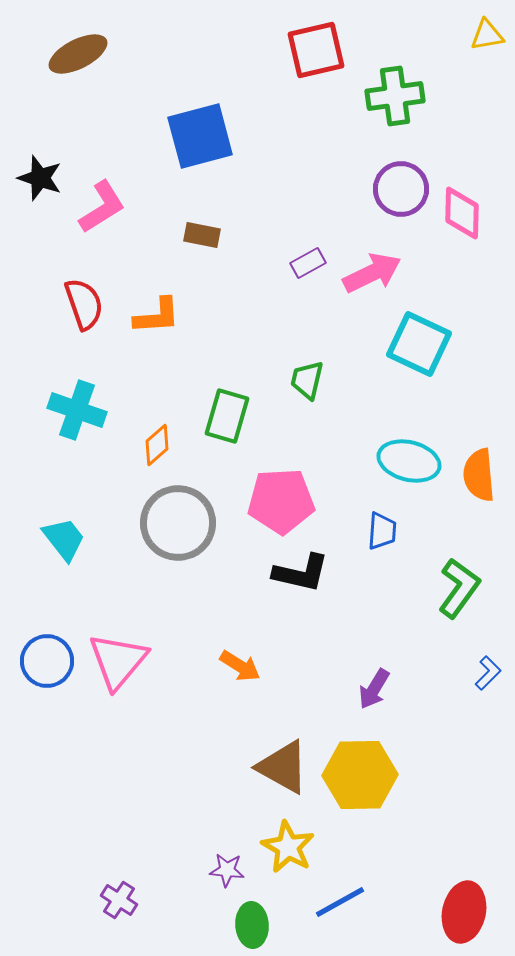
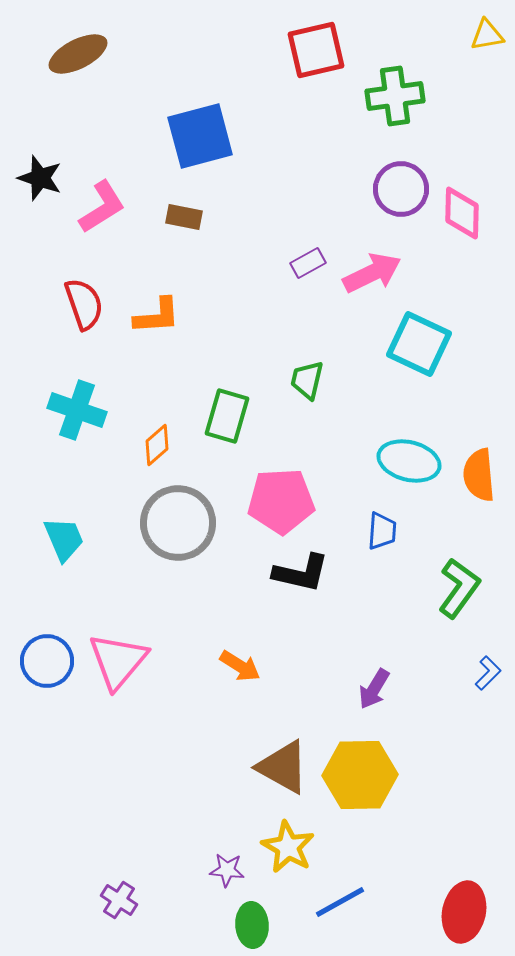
brown rectangle: moved 18 px left, 18 px up
cyan trapezoid: rotated 15 degrees clockwise
